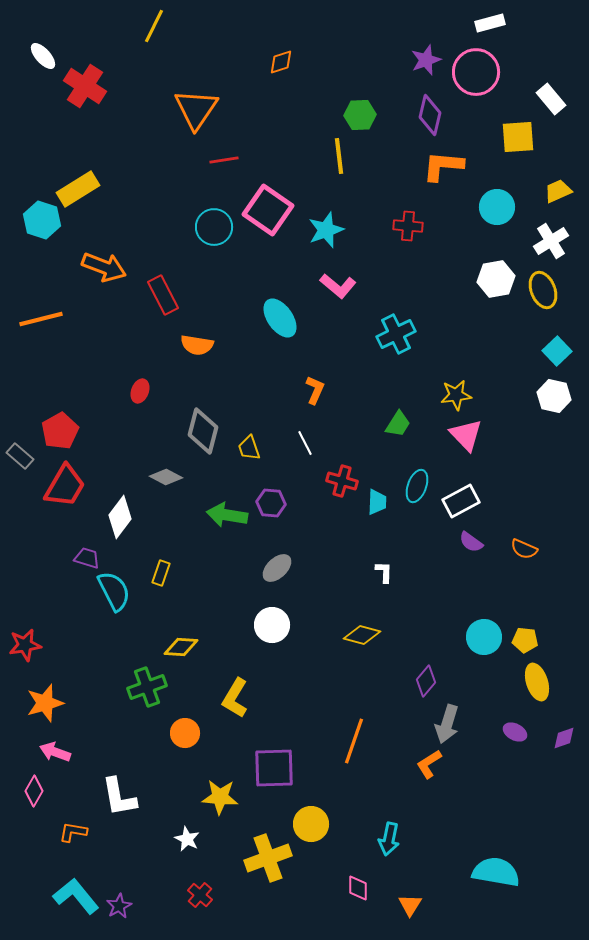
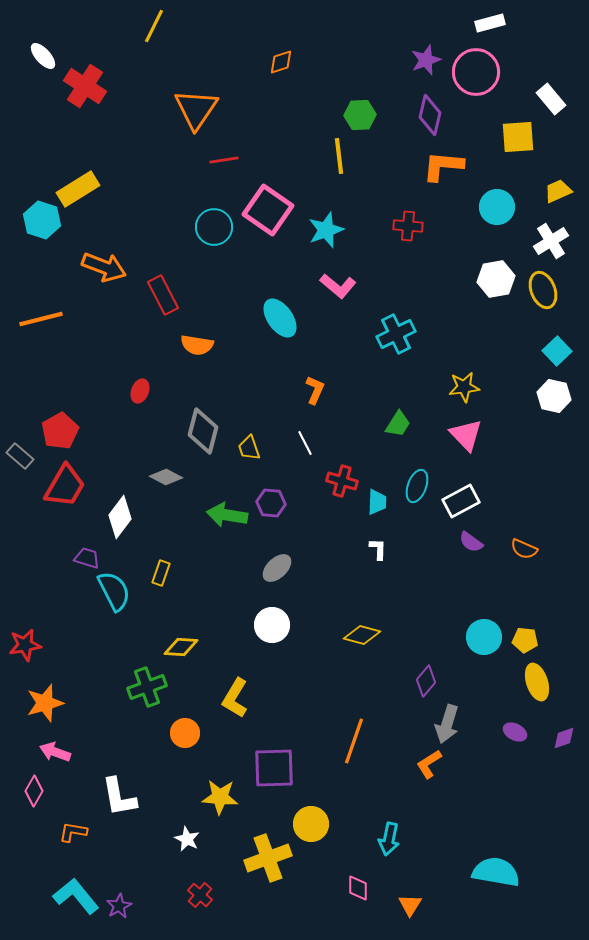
yellow star at (456, 395): moved 8 px right, 8 px up
white L-shape at (384, 572): moved 6 px left, 23 px up
